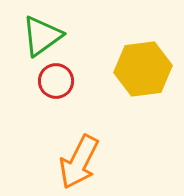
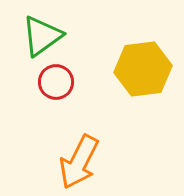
red circle: moved 1 px down
